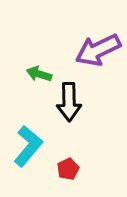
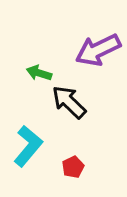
green arrow: moved 1 px up
black arrow: rotated 135 degrees clockwise
red pentagon: moved 5 px right, 2 px up
